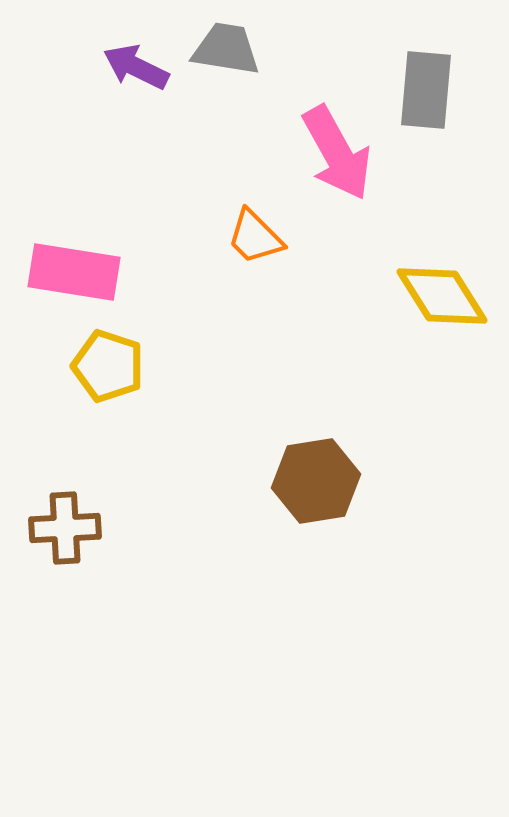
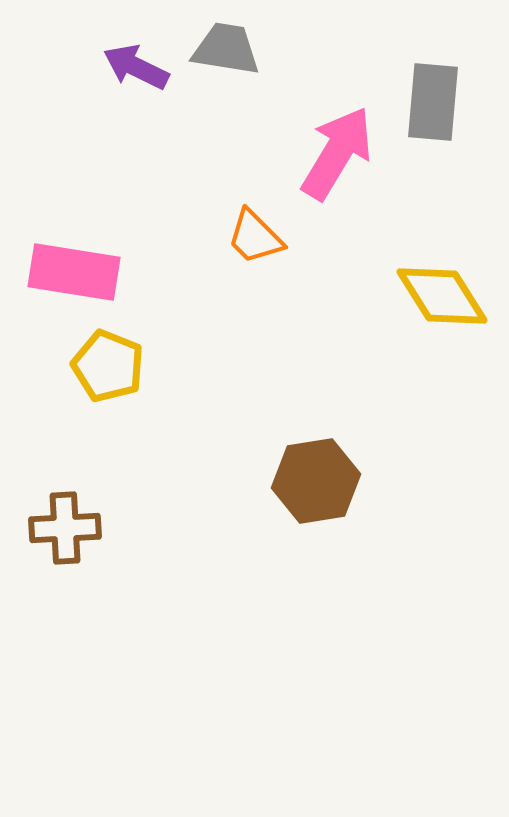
gray rectangle: moved 7 px right, 12 px down
pink arrow: rotated 120 degrees counterclockwise
yellow pentagon: rotated 4 degrees clockwise
